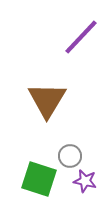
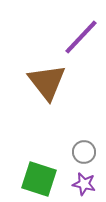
brown triangle: moved 18 px up; rotated 9 degrees counterclockwise
gray circle: moved 14 px right, 4 px up
purple star: moved 1 px left, 3 px down
